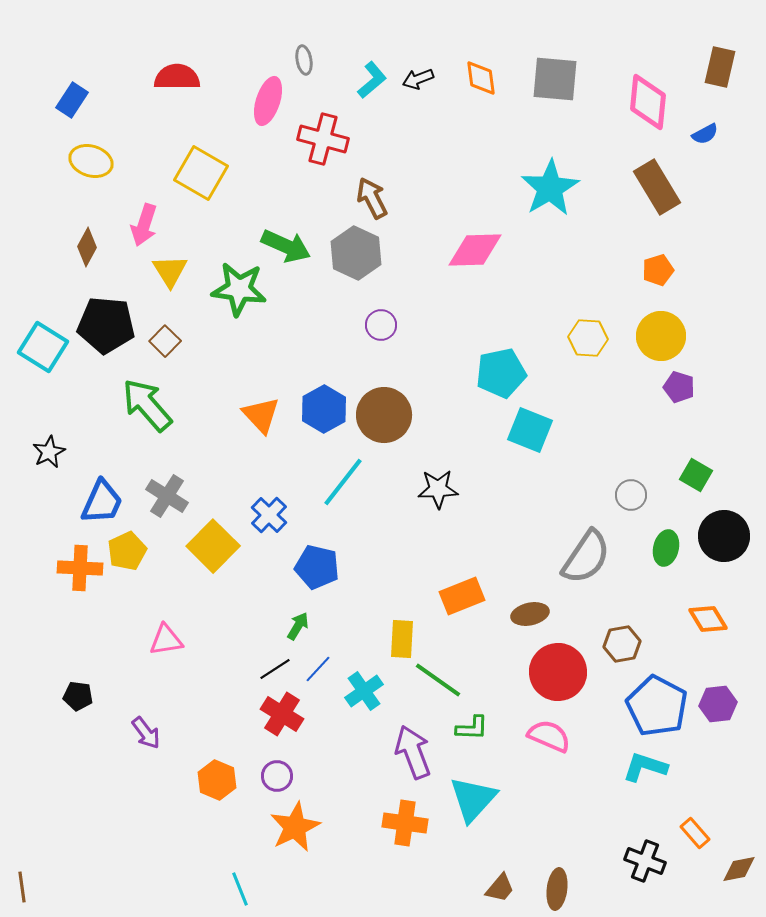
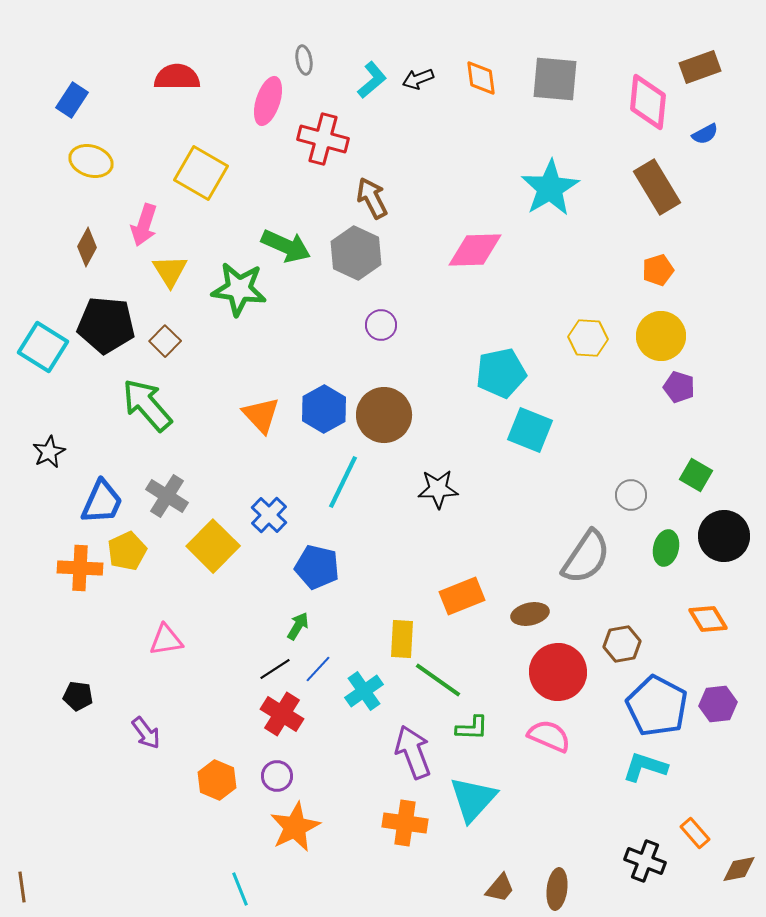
brown rectangle at (720, 67): moved 20 px left; rotated 57 degrees clockwise
cyan line at (343, 482): rotated 12 degrees counterclockwise
